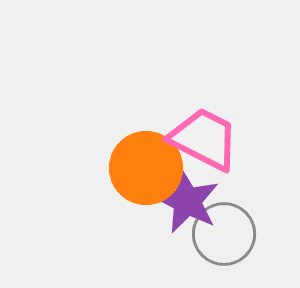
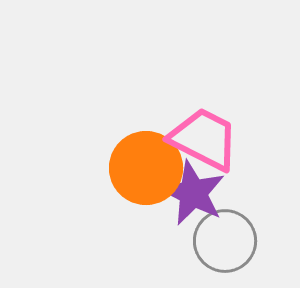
purple star: moved 6 px right, 8 px up
gray circle: moved 1 px right, 7 px down
